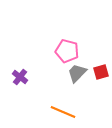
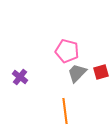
orange line: moved 2 px right, 1 px up; rotated 60 degrees clockwise
